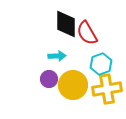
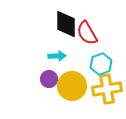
yellow circle: moved 1 px left, 1 px down
